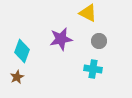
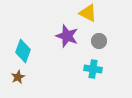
purple star: moved 6 px right, 3 px up; rotated 30 degrees clockwise
cyan diamond: moved 1 px right
brown star: moved 1 px right
